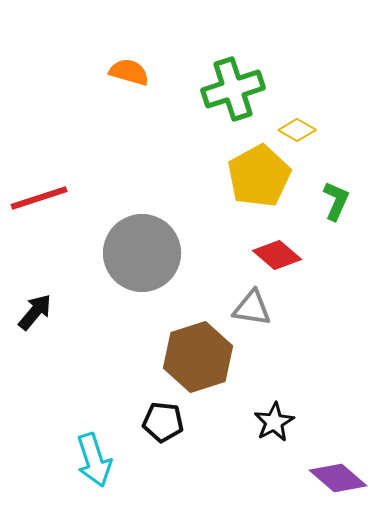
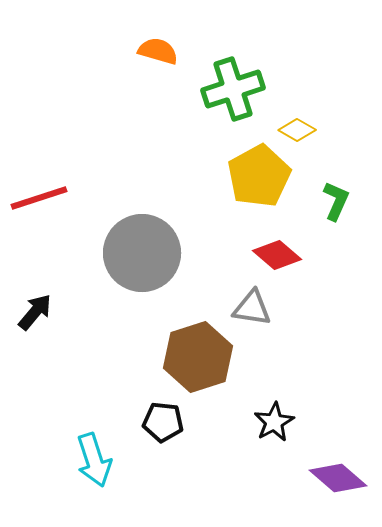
orange semicircle: moved 29 px right, 21 px up
